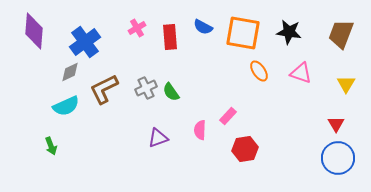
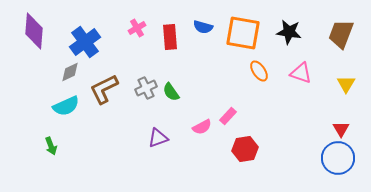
blue semicircle: rotated 12 degrees counterclockwise
red triangle: moved 5 px right, 5 px down
pink semicircle: moved 2 px right, 3 px up; rotated 120 degrees counterclockwise
